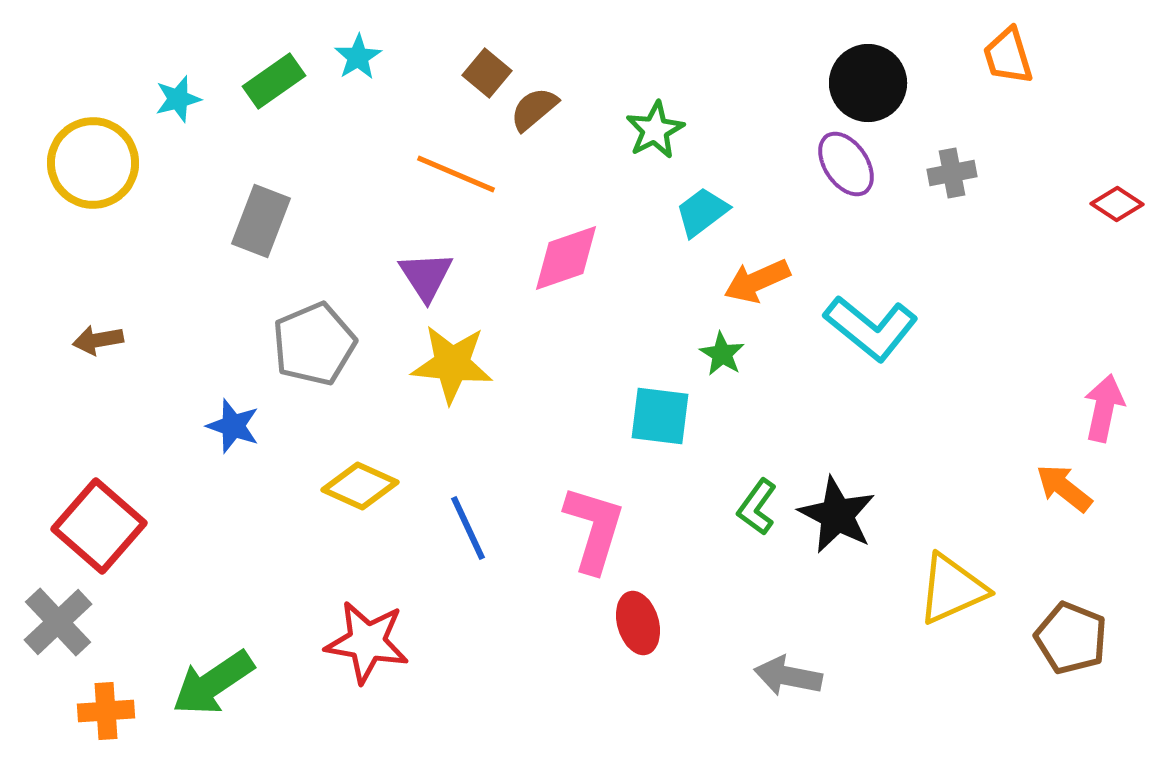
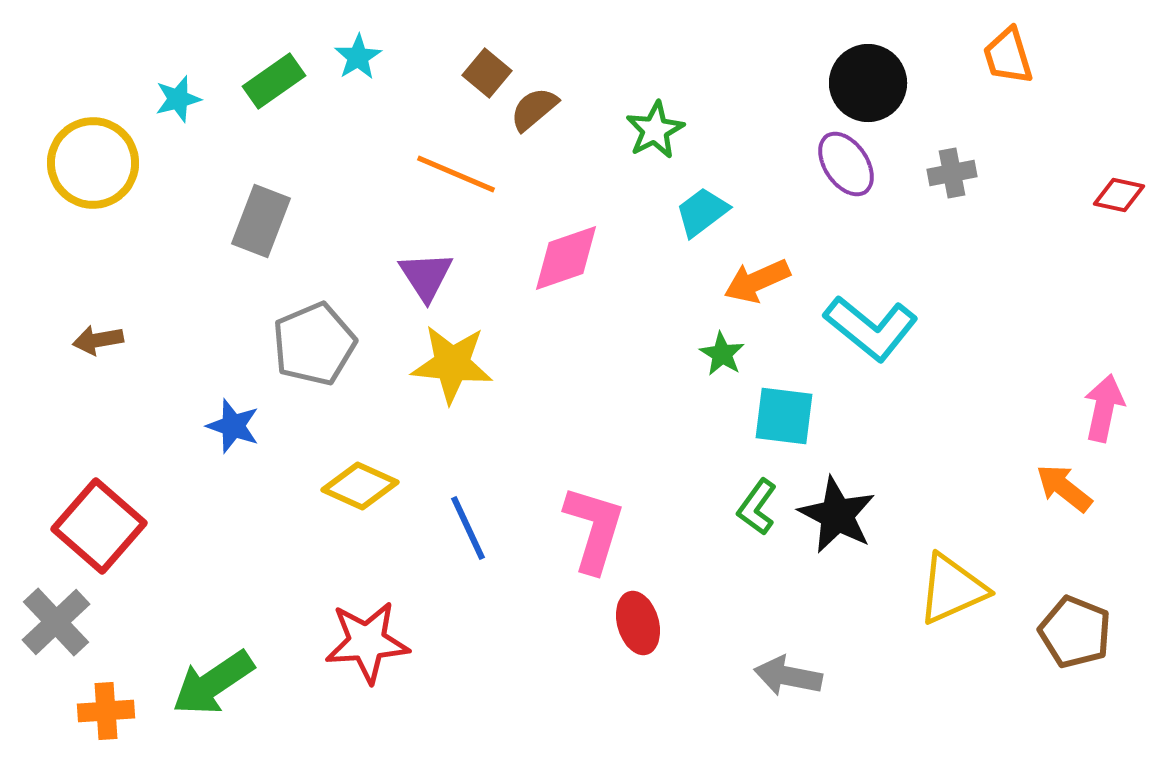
red diamond at (1117, 204): moved 2 px right, 9 px up; rotated 21 degrees counterclockwise
cyan square at (660, 416): moved 124 px right
gray cross at (58, 622): moved 2 px left
brown pentagon at (1071, 638): moved 4 px right, 6 px up
red star at (367, 642): rotated 14 degrees counterclockwise
